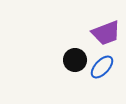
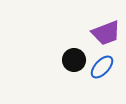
black circle: moved 1 px left
